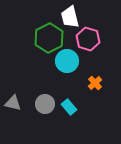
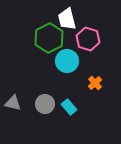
white trapezoid: moved 3 px left, 2 px down
